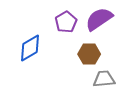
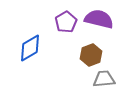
purple semicircle: rotated 48 degrees clockwise
brown hexagon: moved 2 px right, 1 px down; rotated 20 degrees counterclockwise
